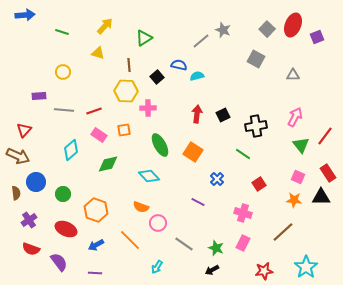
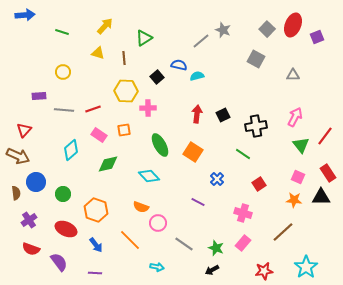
brown line at (129, 65): moved 5 px left, 7 px up
red line at (94, 111): moved 1 px left, 2 px up
pink rectangle at (243, 243): rotated 14 degrees clockwise
blue arrow at (96, 245): rotated 98 degrees counterclockwise
cyan arrow at (157, 267): rotated 112 degrees counterclockwise
